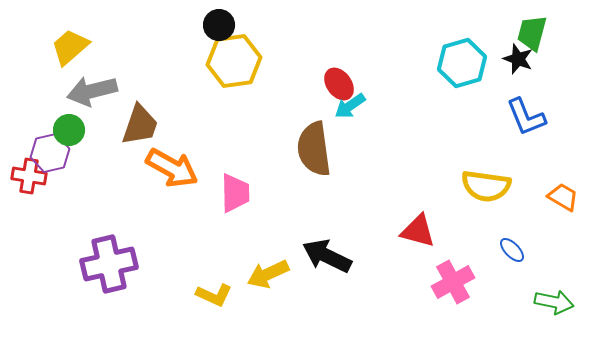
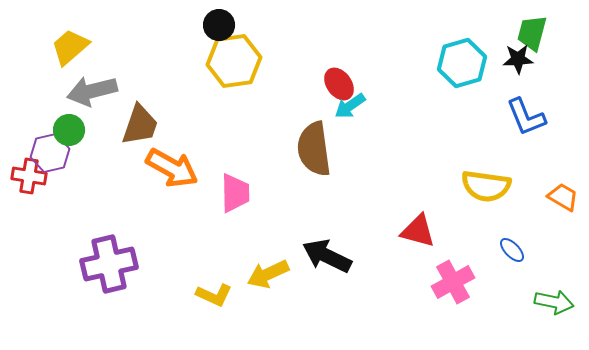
black star: rotated 24 degrees counterclockwise
